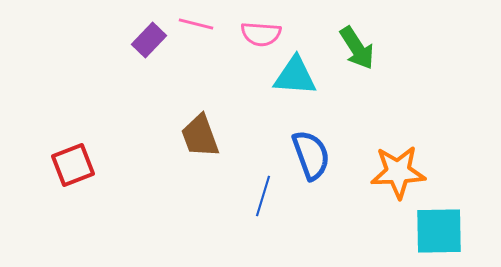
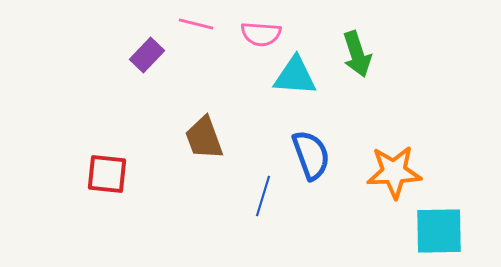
purple rectangle: moved 2 px left, 15 px down
green arrow: moved 6 px down; rotated 15 degrees clockwise
brown trapezoid: moved 4 px right, 2 px down
red square: moved 34 px right, 9 px down; rotated 27 degrees clockwise
orange star: moved 4 px left
